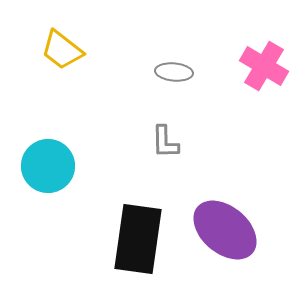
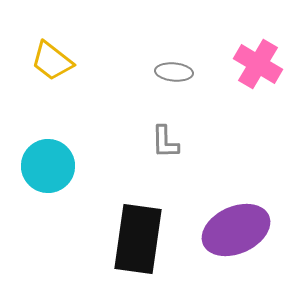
yellow trapezoid: moved 10 px left, 11 px down
pink cross: moved 6 px left, 2 px up
purple ellipse: moved 11 px right; rotated 64 degrees counterclockwise
